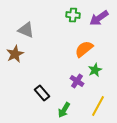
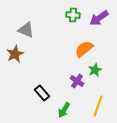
yellow line: rotated 10 degrees counterclockwise
